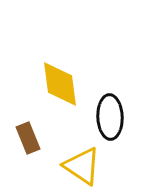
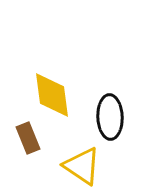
yellow diamond: moved 8 px left, 11 px down
